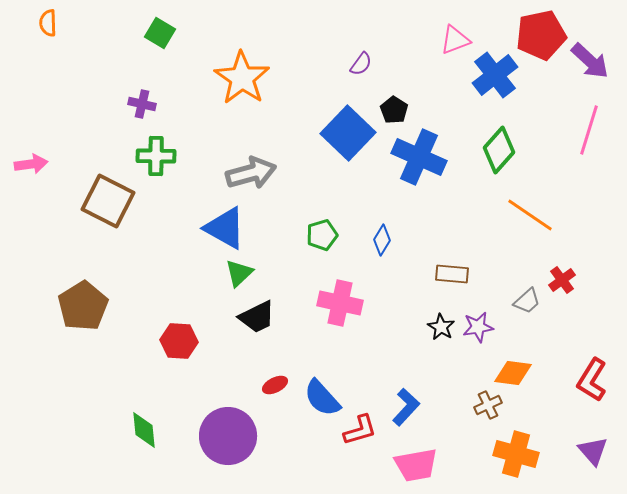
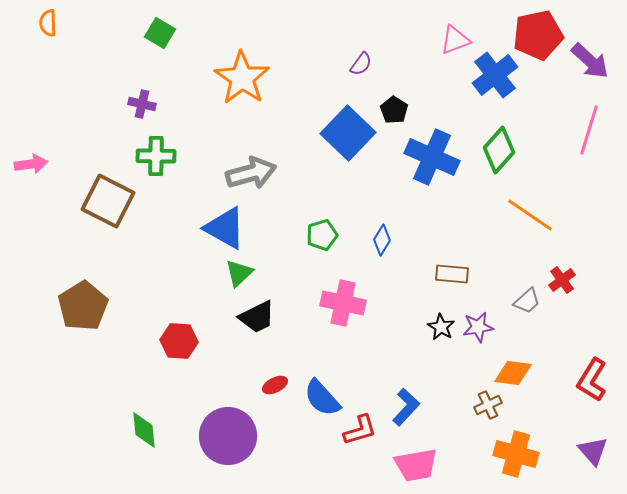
red pentagon at (541, 35): moved 3 px left
blue cross at (419, 157): moved 13 px right
pink cross at (340, 303): moved 3 px right
